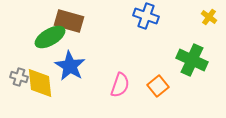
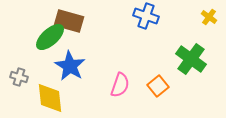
green ellipse: rotated 12 degrees counterclockwise
green cross: moved 1 px left, 1 px up; rotated 12 degrees clockwise
yellow diamond: moved 10 px right, 15 px down
